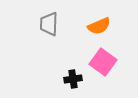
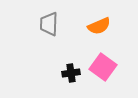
pink square: moved 5 px down
black cross: moved 2 px left, 6 px up
